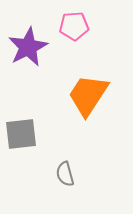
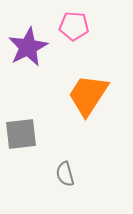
pink pentagon: rotated 8 degrees clockwise
